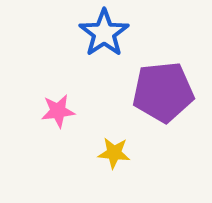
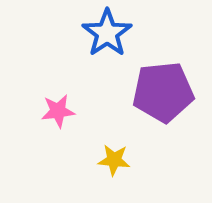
blue star: moved 3 px right
yellow star: moved 7 px down
